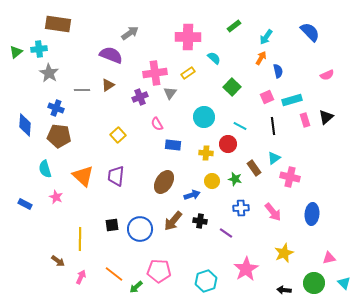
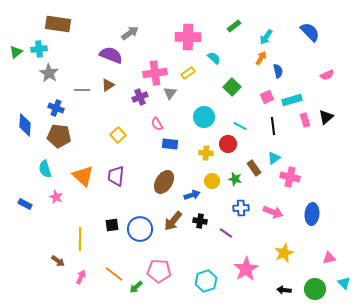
blue rectangle at (173, 145): moved 3 px left, 1 px up
pink arrow at (273, 212): rotated 30 degrees counterclockwise
green circle at (314, 283): moved 1 px right, 6 px down
